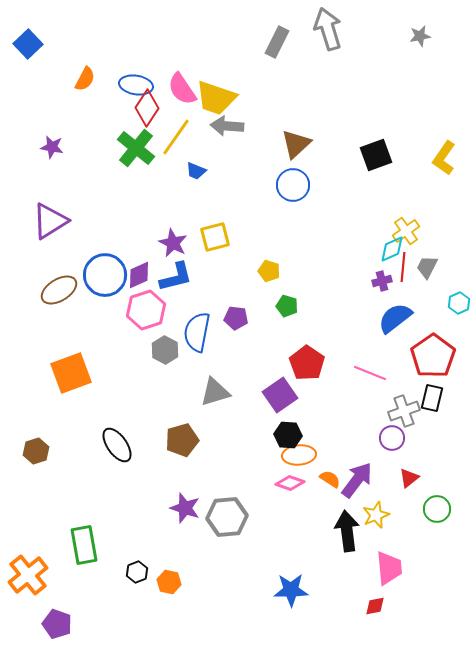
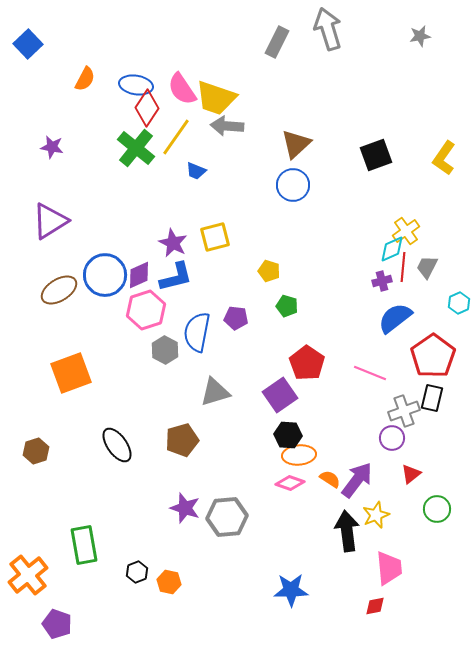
red triangle at (409, 478): moved 2 px right, 4 px up
